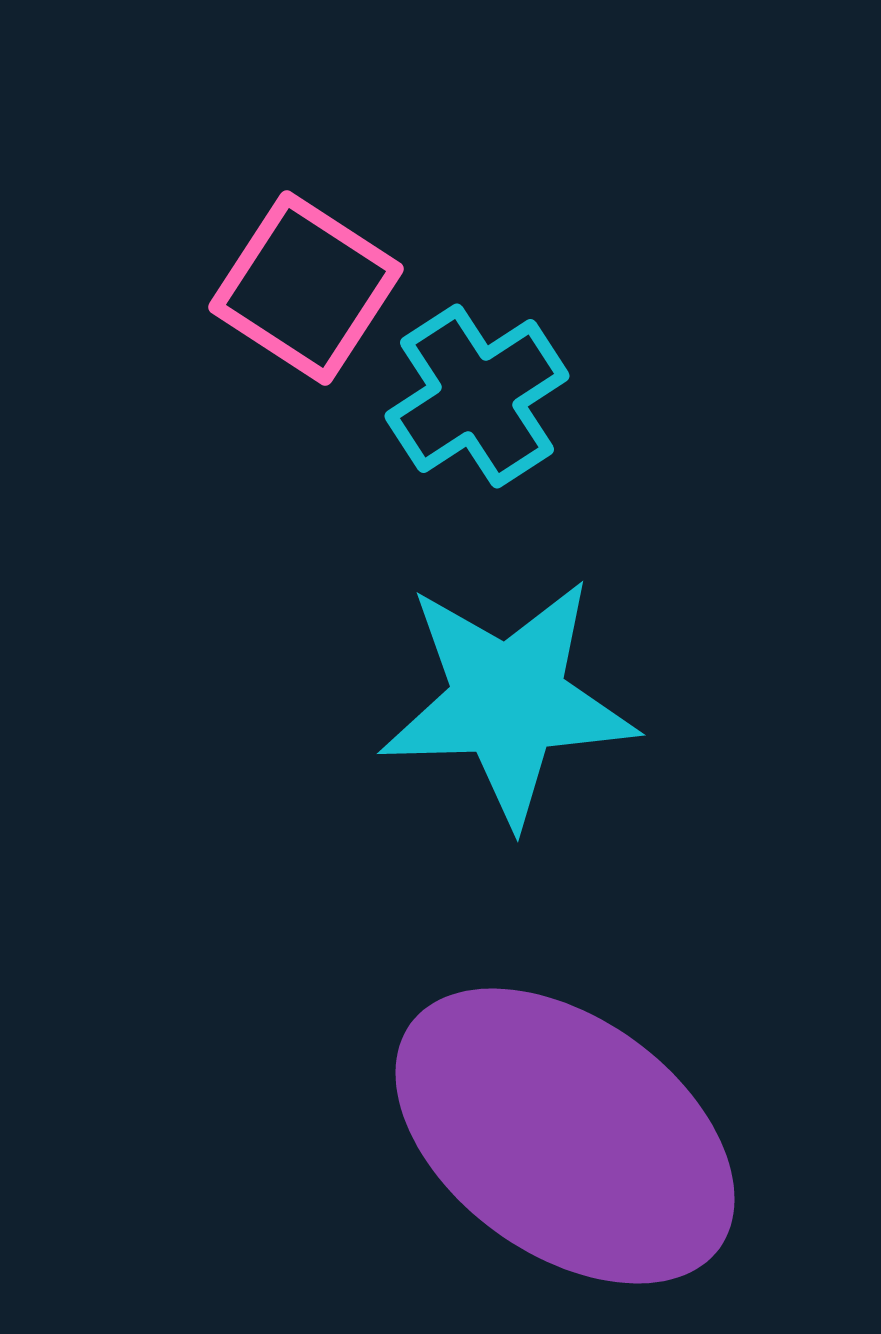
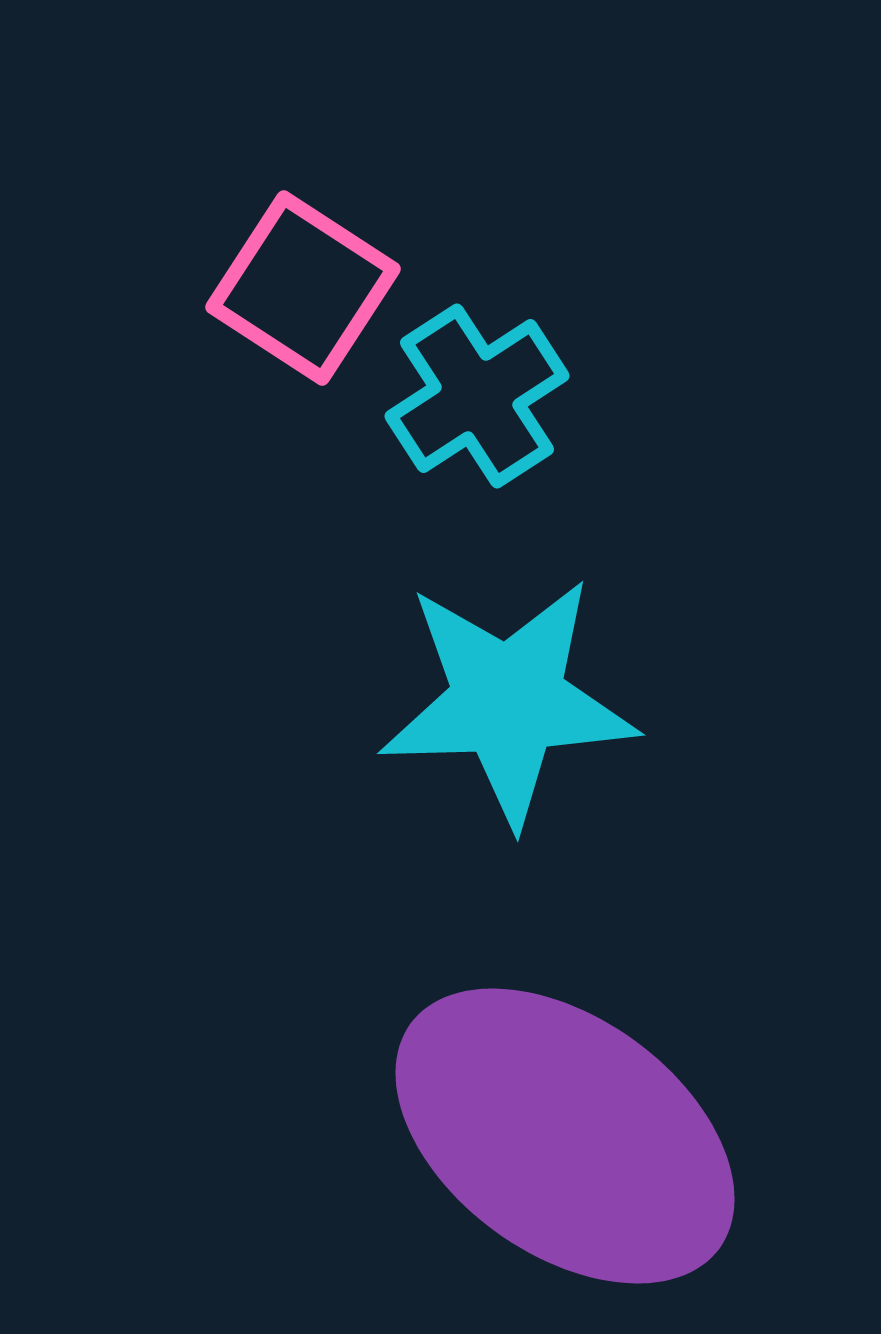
pink square: moved 3 px left
